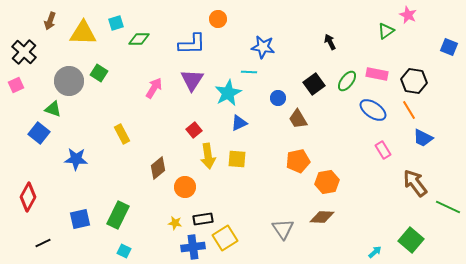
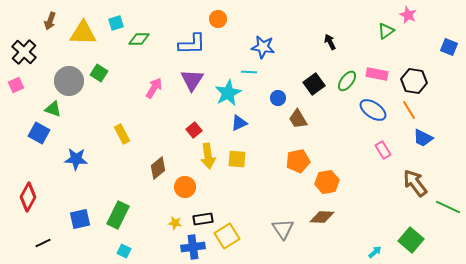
blue square at (39, 133): rotated 10 degrees counterclockwise
yellow square at (225, 238): moved 2 px right, 2 px up
